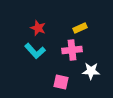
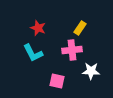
yellow rectangle: rotated 32 degrees counterclockwise
cyan L-shape: moved 2 px left, 2 px down; rotated 15 degrees clockwise
pink square: moved 4 px left, 1 px up
